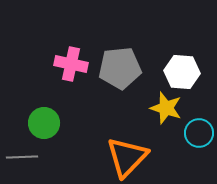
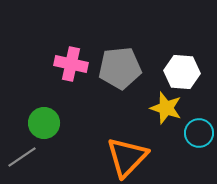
gray line: rotated 32 degrees counterclockwise
